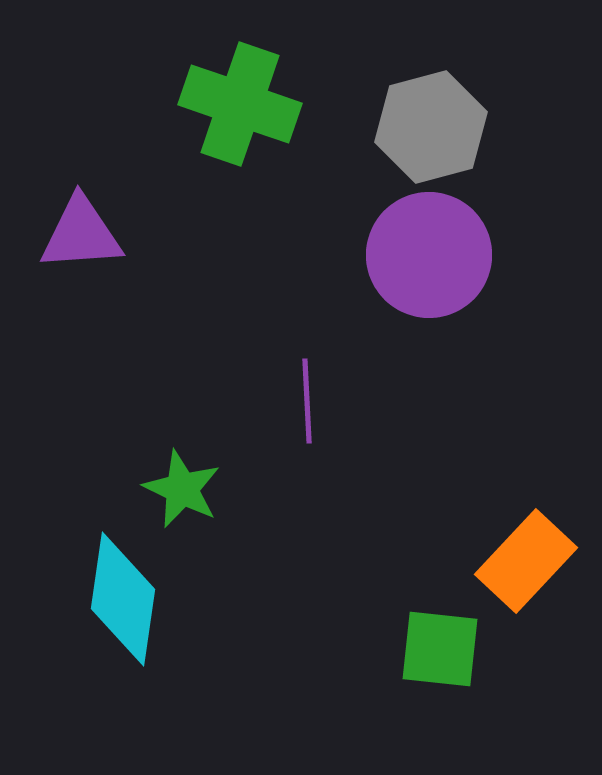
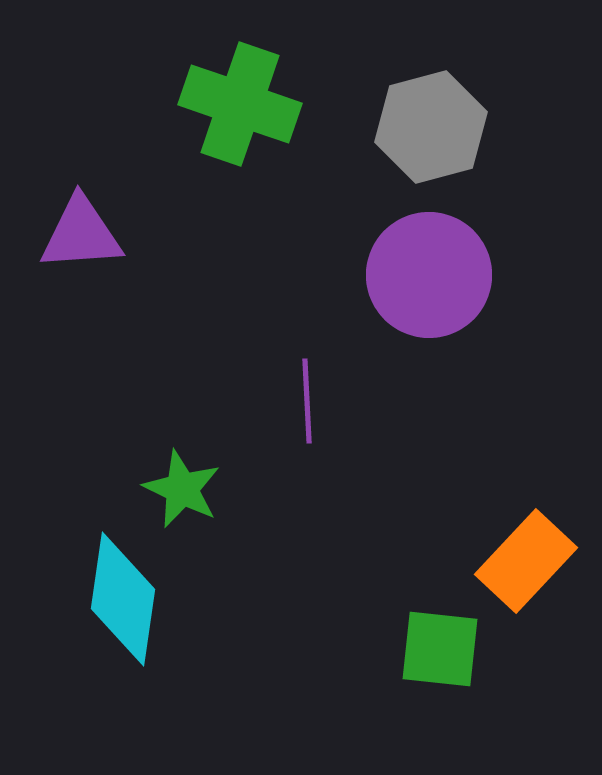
purple circle: moved 20 px down
